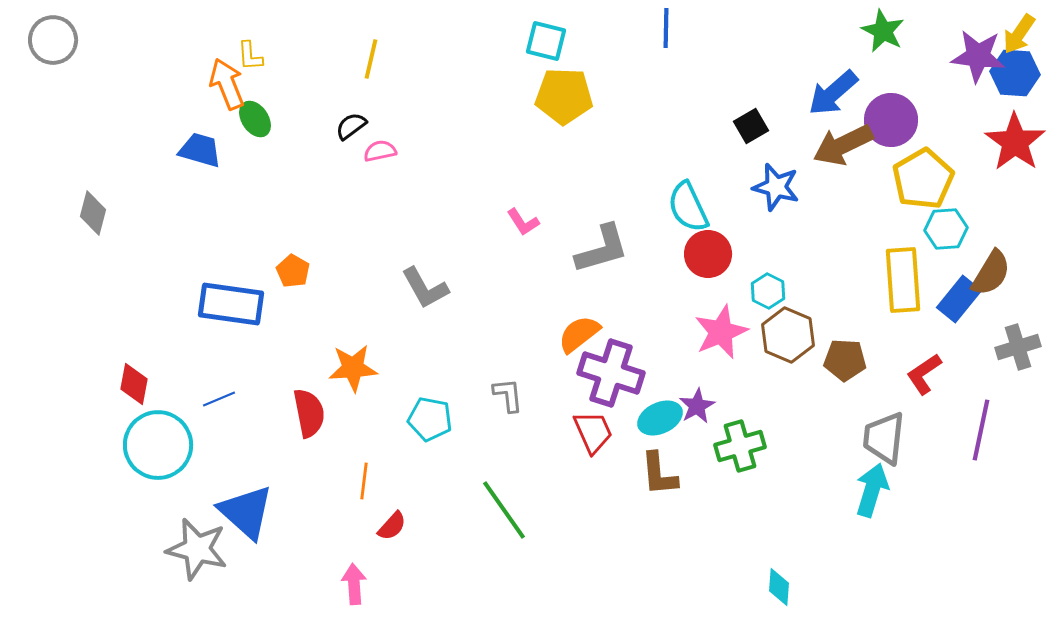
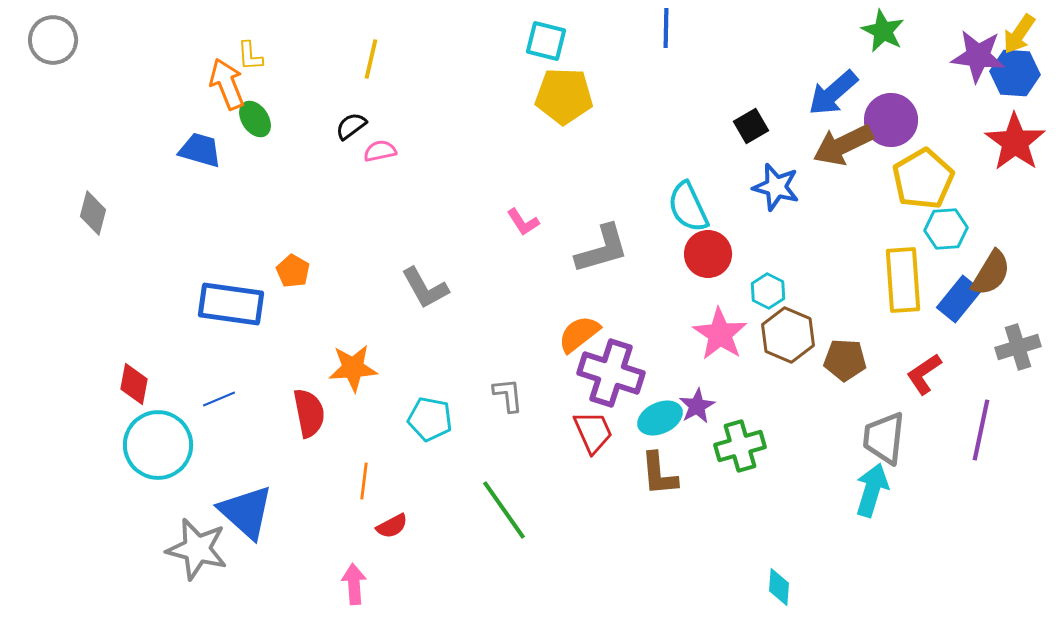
pink star at (721, 332): moved 1 px left, 2 px down; rotated 16 degrees counterclockwise
red semicircle at (392, 526): rotated 20 degrees clockwise
